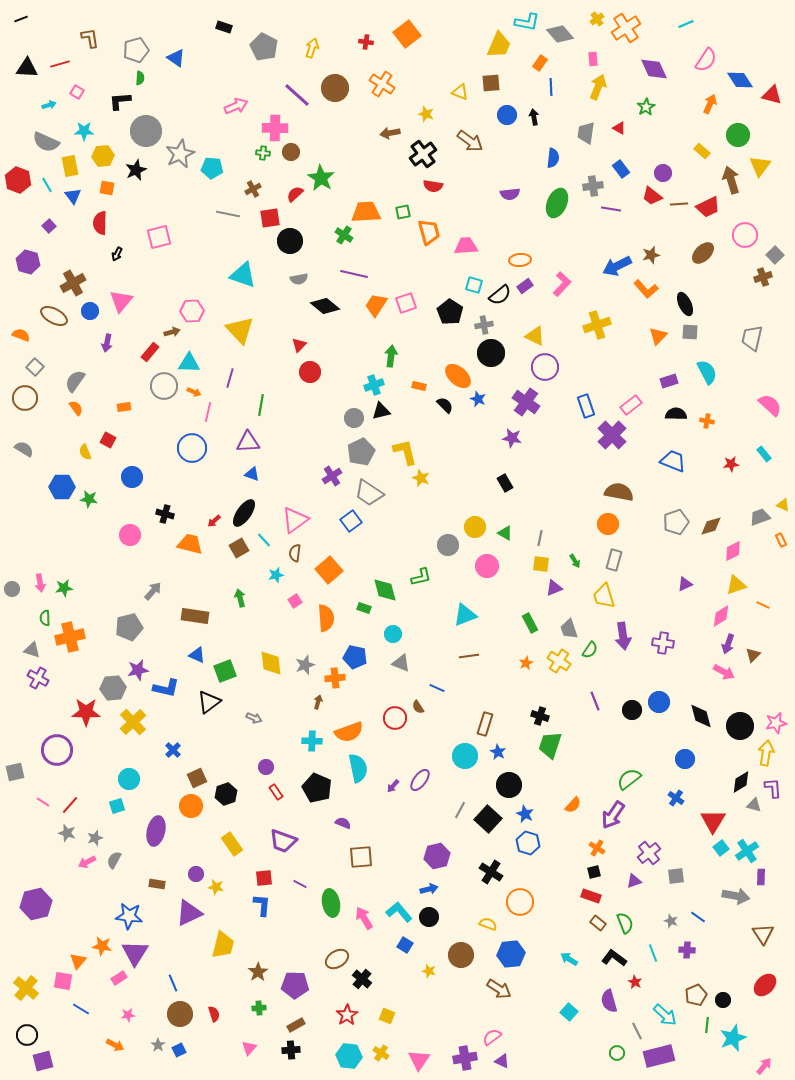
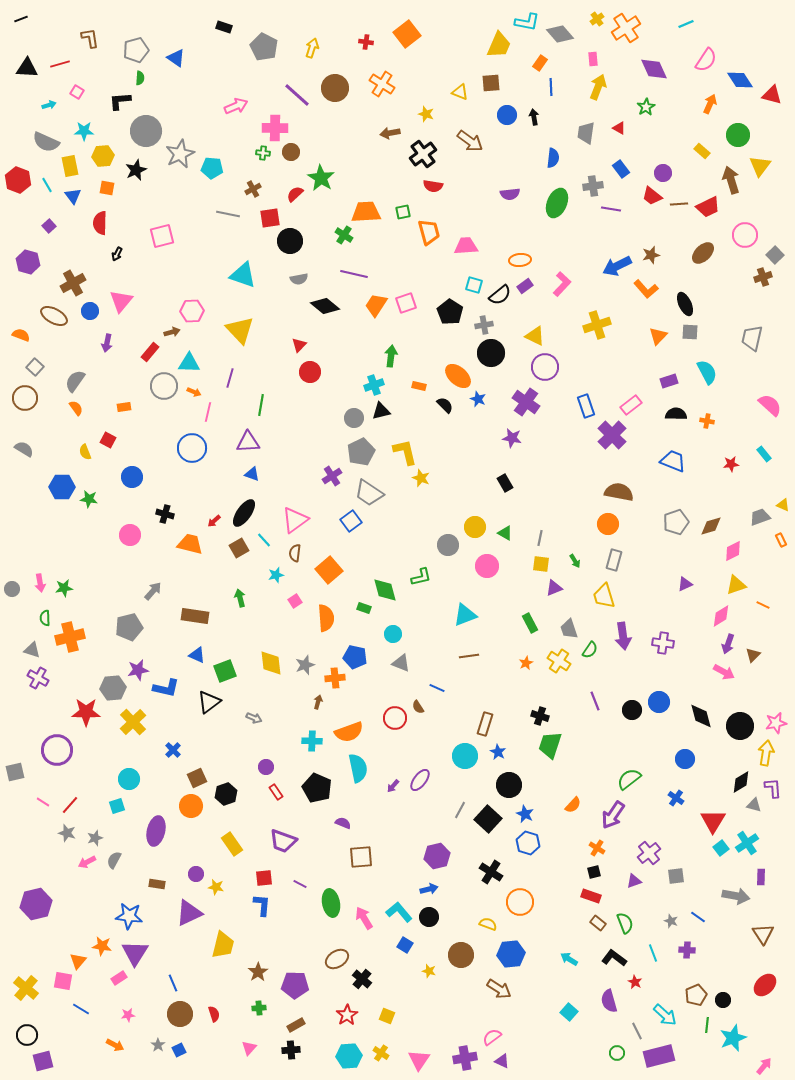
pink square at (159, 237): moved 3 px right, 1 px up
cyan cross at (747, 851): moved 8 px up
cyan hexagon at (349, 1056): rotated 10 degrees counterclockwise
